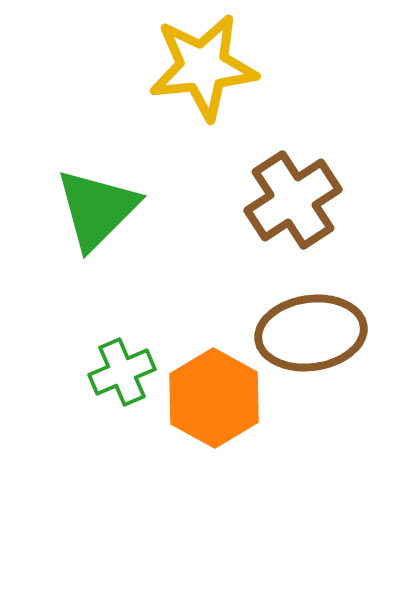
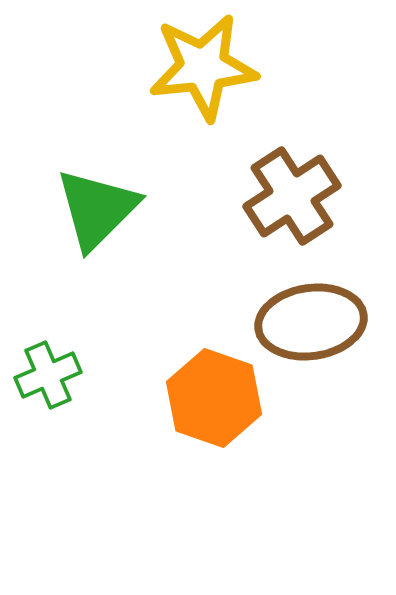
brown cross: moved 1 px left, 4 px up
brown ellipse: moved 11 px up
green cross: moved 74 px left, 3 px down
orange hexagon: rotated 10 degrees counterclockwise
